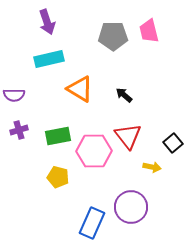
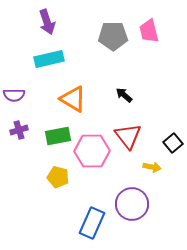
orange triangle: moved 7 px left, 10 px down
pink hexagon: moved 2 px left
purple circle: moved 1 px right, 3 px up
